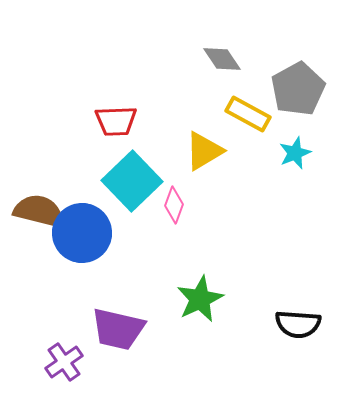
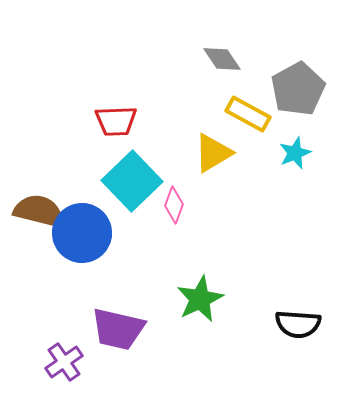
yellow triangle: moved 9 px right, 2 px down
